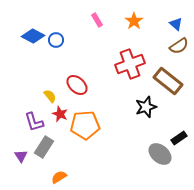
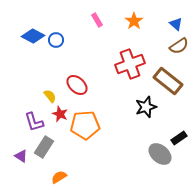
purple triangle: rotated 24 degrees counterclockwise
